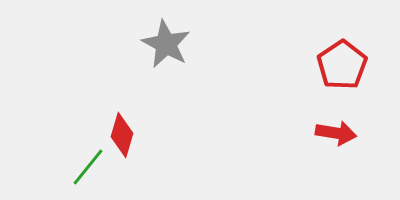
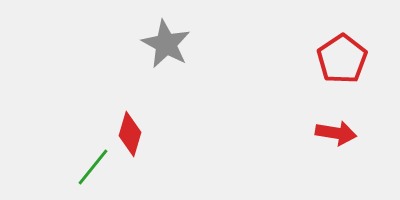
red pentagon: moved 6 px up
red diamond: moved 8 px right, 1 px up
green line: moved 5 px right
